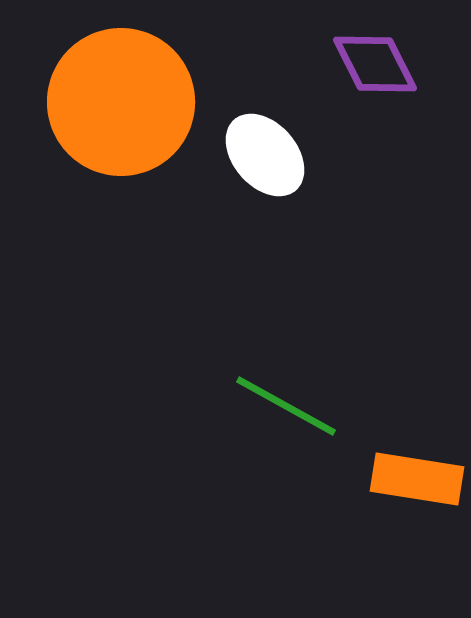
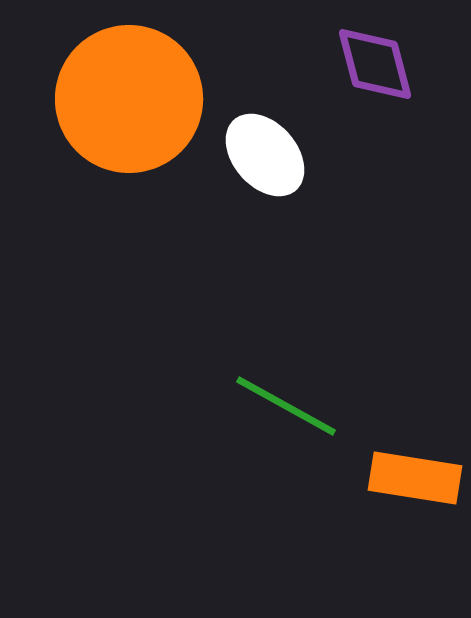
purple diamond: rotated 12 degrees clockwise
orange circle: moved 8 px right, 3 px up
orange rectangle: moved 2 px left, 1 px up
